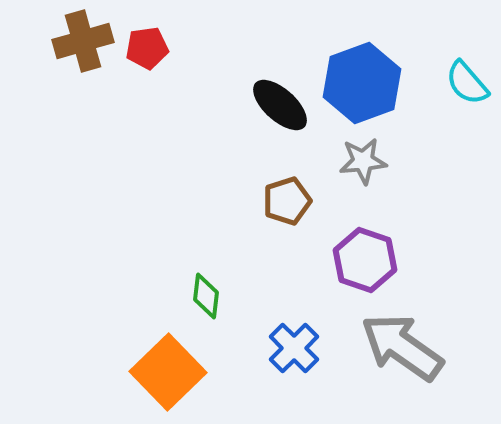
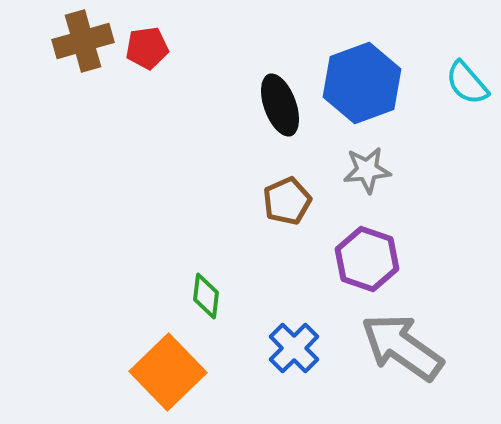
black ellipse: rotated 28 degrees clockwise
gray star: moved 4 px right, 9 px down
brown pentagon: rotated 6 degrees counterclockwise
purple hexagon: moved 2 px right, 1 px up
